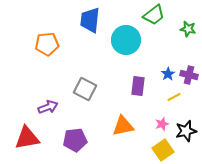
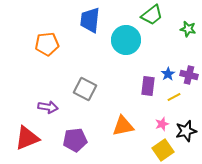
green trapezoid: moved 2 px left
purple rectangle: moved 10 px right
purple arrow: rotated 30 degrees clockwise
red triangle: rotated 12 degrees counterclockwise
